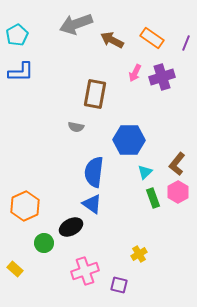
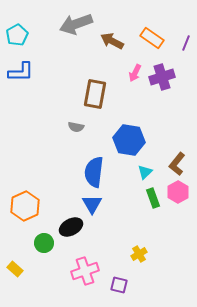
brown arrow: moved 1 px down
blue hexagon: rotated 8 degrees clockwise
blue triangle: rotated 25 degrees clockwise
